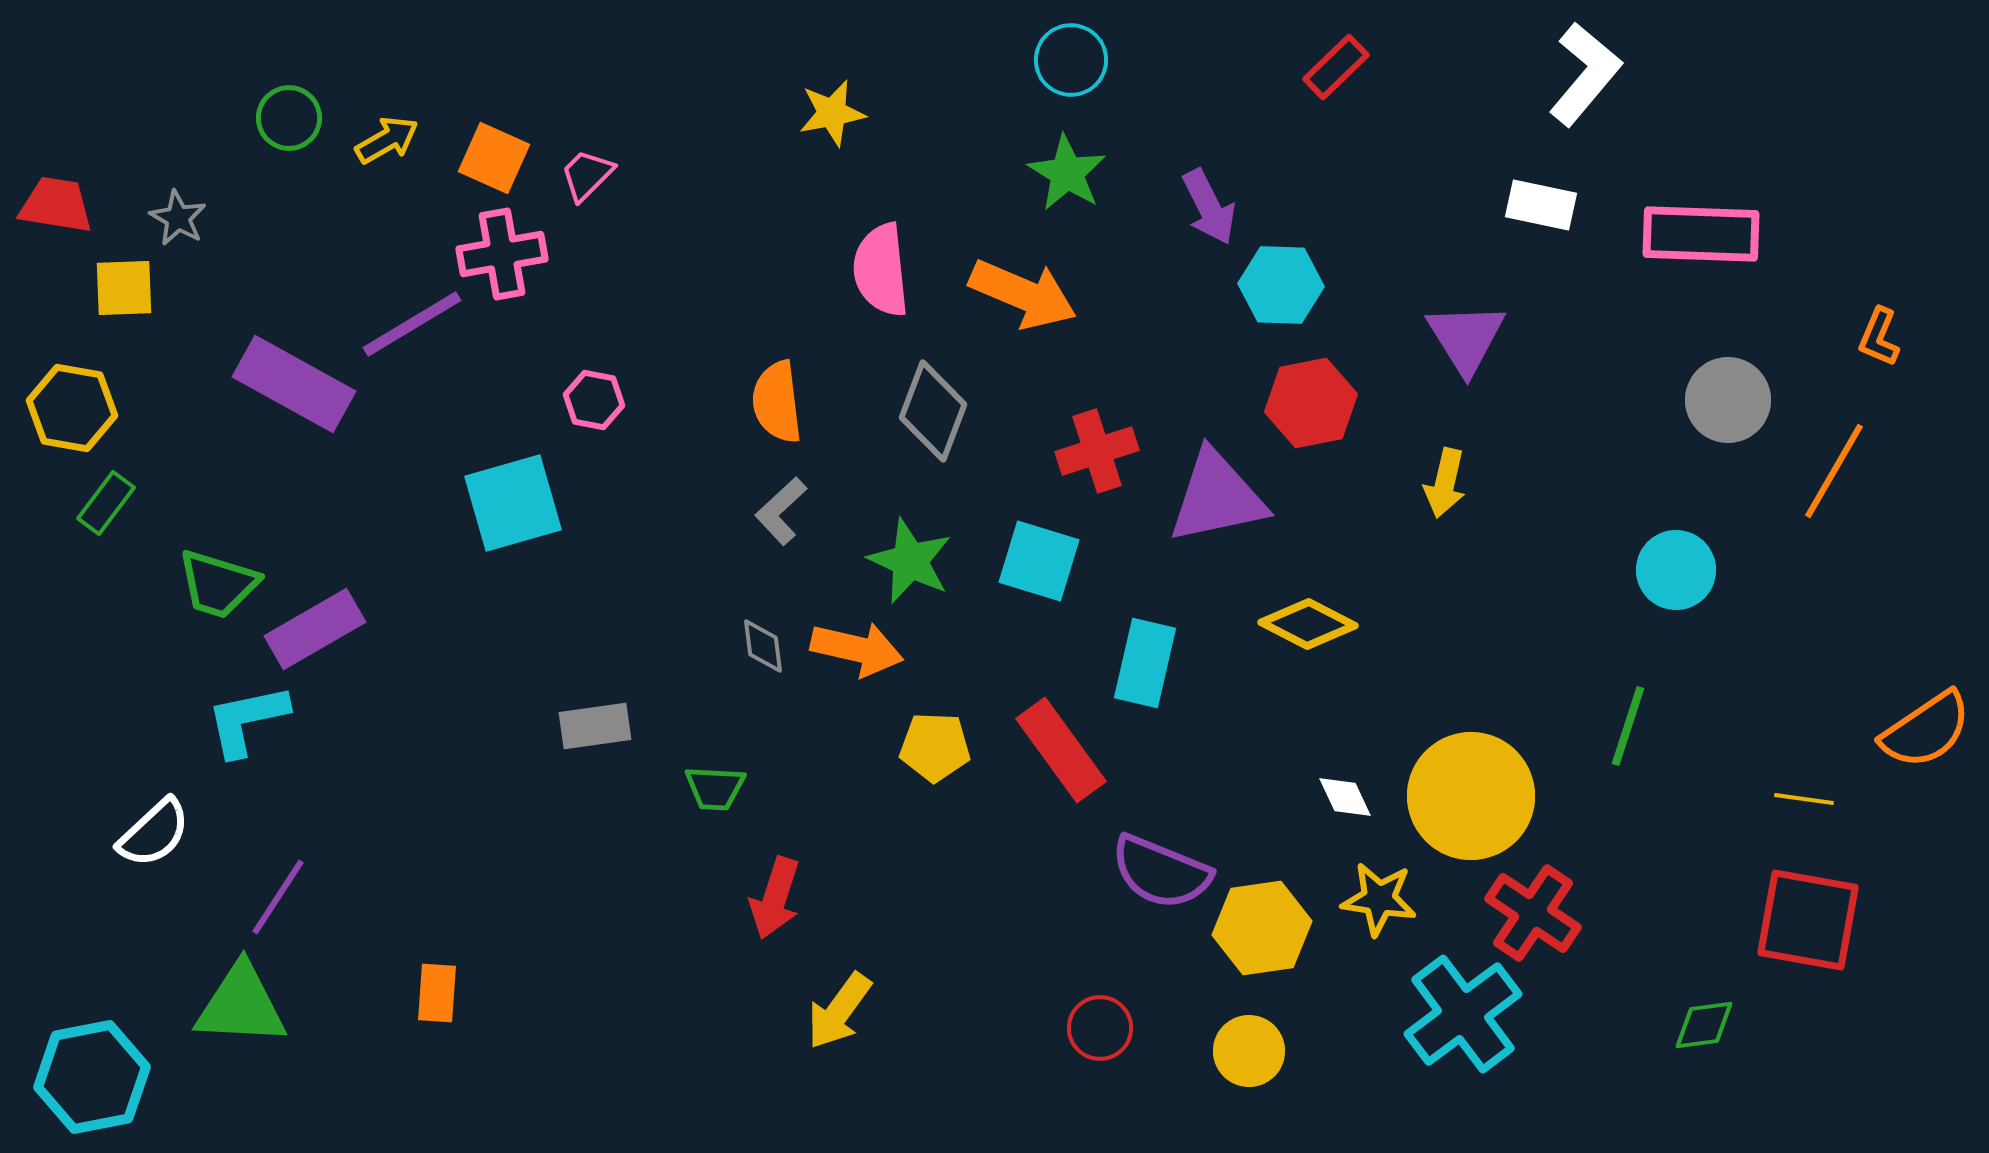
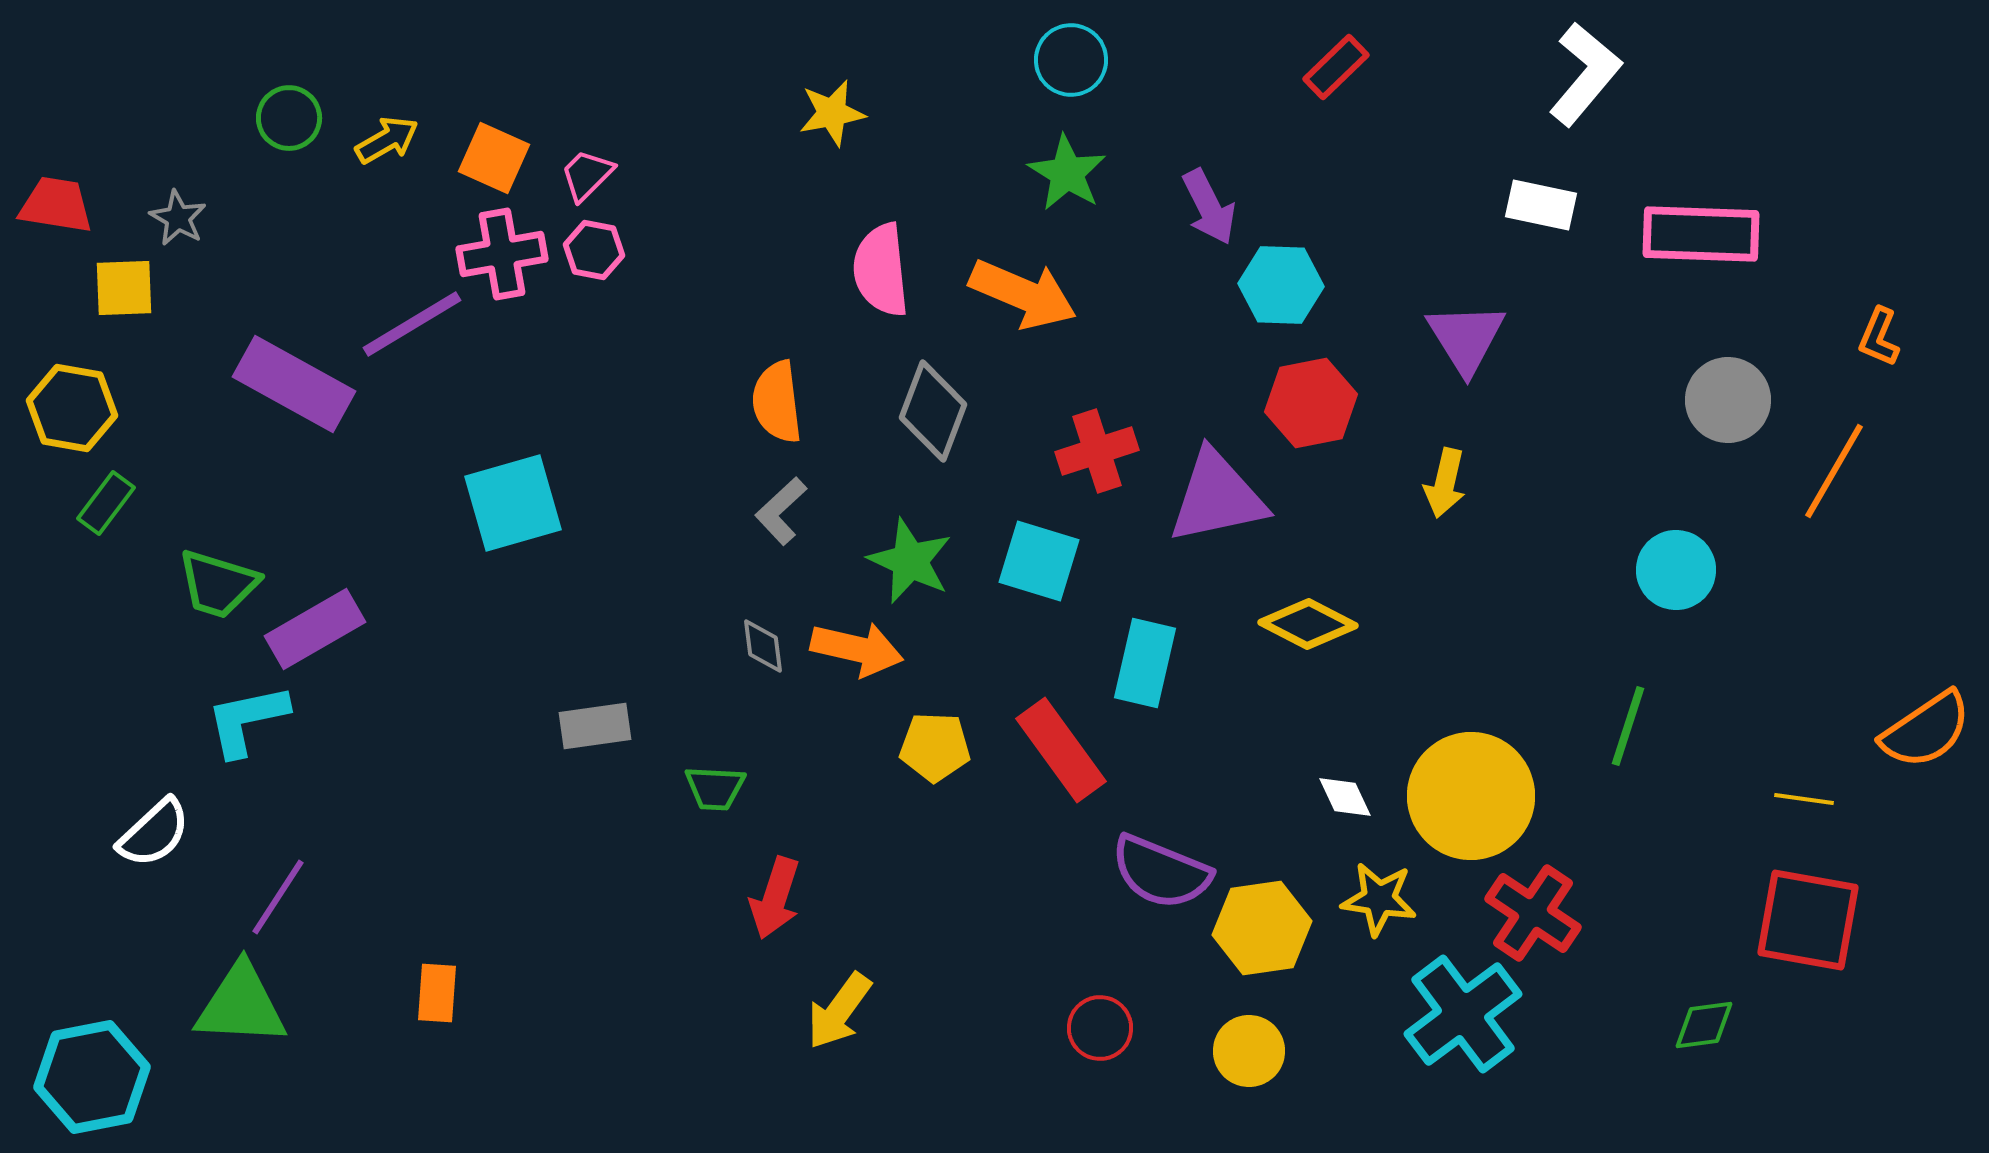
pink hexagon at (594, 400): moved 150 px up
